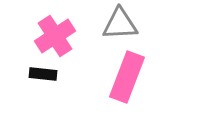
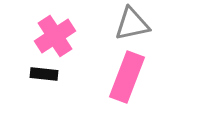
gray triangle: moved 12 px right; rotated 9 degrees counterclockwise
black rectangle: moved 1 px right
